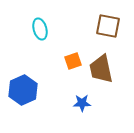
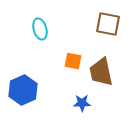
brown square: moved 2 px up
orange square: rotated 30 degrees clockwise
brown trapezoid: moved 3 px down
